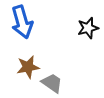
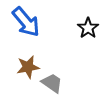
blue arrow: moved 4 px right; rotated 24 degrees counterclockwise
black star: rotated 20 degrees counterclockwise
